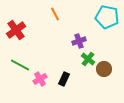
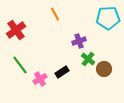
cyan pentagon: moved 1 px right, 1 px down; rotated 15 degrees counterclockwise
green line: rotated 24 degrees clockwise
black rectangle: moved 2 px left, 7 px up; rotated 32 degrees clockwise
